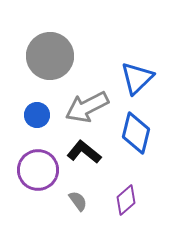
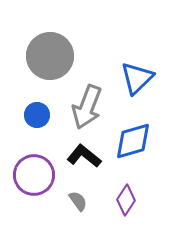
gray arrow: rotated 42 degrees counterclockwise
blue diamond: moved 3 px left, 8 px down; rotated 60 degrees clockwise
black L-shape: moved 4 px down
purple circle: moved 4 px left, 5 px down
purple diamond: rotated 16 degrees counterclockwise
